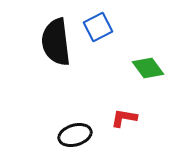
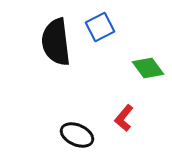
blue square: moved 2 px right
red L-shape: rotated 60 degrees counterclockwise
black ellipse: moved 2 px right; rotated 40 degrees clockwise
